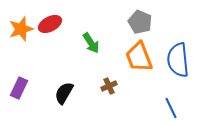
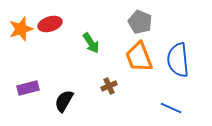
red ellipse: rotated 10 degrees clockwise
purple rectangle: moved 9 px right; rotated 50 degrees clockwise
black semicircle: moved 8 px down
blue line: rotated 40 degrees counterclockwise
